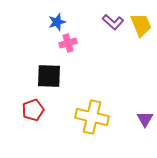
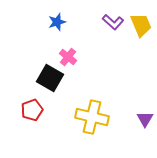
pink cross: moved 14 px down; rotated 36 degrees counterclockwise
black square: moved 1 px right, 2 px down; rotated 28 degrees clockwise
red pentagon: moved 1 px left
